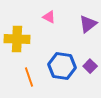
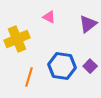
yellow cross: rotated 25 degrees counterclockwise
orange line: rotated 36 degrees clockwise
